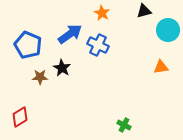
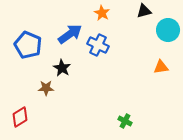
brown star: moved 6 px right, 11 px down
green cross: moved 1 px right, 4 px up
